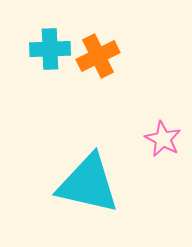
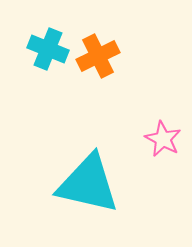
cyan cross: moved 2 px left; rotated 24 degrees clockwise
